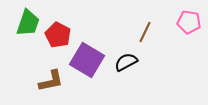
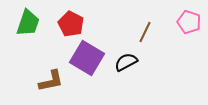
pink pentagon: rotated 10 degrees clockwise
red pentagon: moved 13 px right, 11 px up
purple square: moved 2 px up
